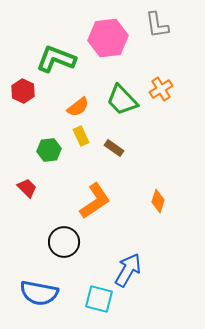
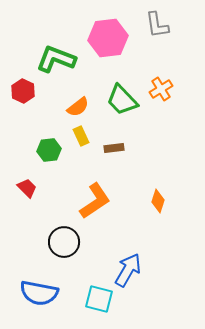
brown rectangle: rotated 42 degrees counterclockwise
